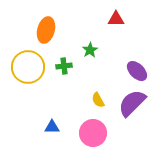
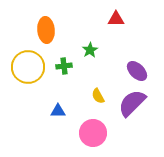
orange ellipse: rotated 20 degrees counterclockwise
yellow semicircle: moved 4 px up
blue triangle: moved 6 px right, 16 px up
